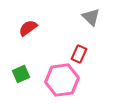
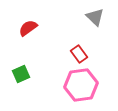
gray triangle: moved 4 px right
red rectangle: rotated 60 degrees counterclockwise
pink hexagon: moved 19 px right, 5 px down
